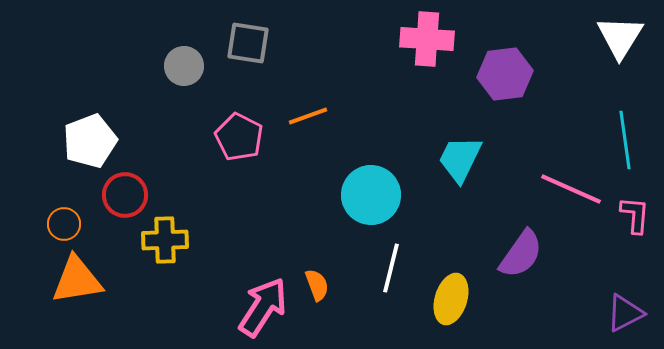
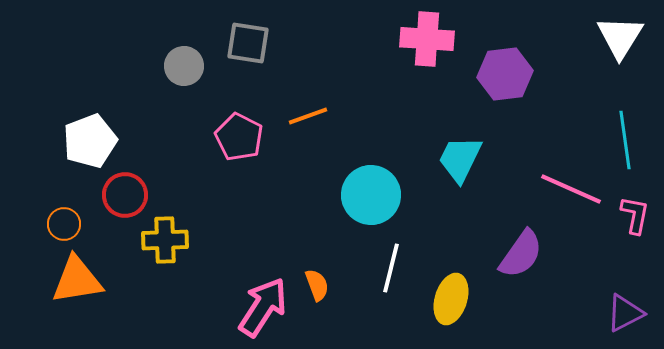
pink L-shape: rotated 6 degrees clockwise
